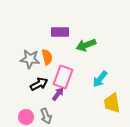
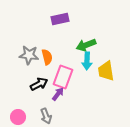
purple rectangle: moved 13 px up; rotated 12 degrees counterclockwise
gray star: moved 1 px left, 4 px up
cyan arrow: moved 13 px left, 18 px up; rotated 36 degrees counterclockwise
yellow trapezoid: moved 6 px left, 32 px up
pink circle: moved 8 px left
